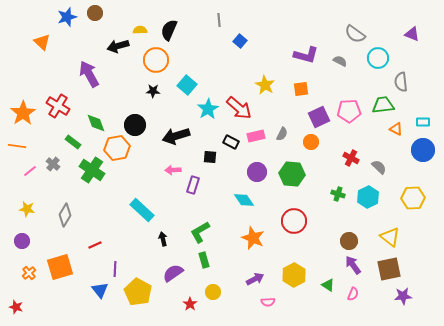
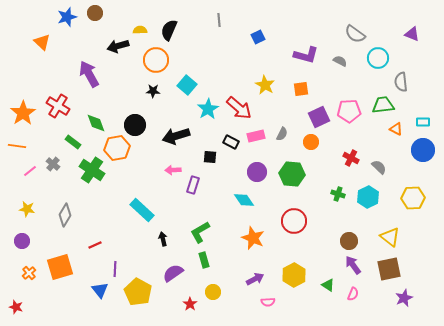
blue square at (240, 41): moved 18 px right, 4 px up; rotated 24 degrees clockwise
purple star at (403, 296): moved 1 px right, 2 px down; rotated 18 degrees counterclockwise
